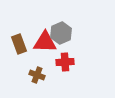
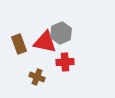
red triangle: rotated 10 degrees clockwise
brown cross: moved 2 px down
